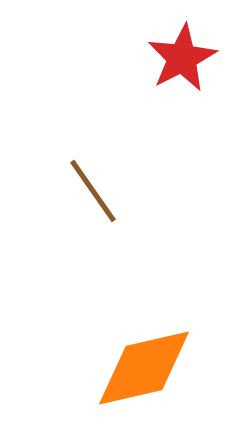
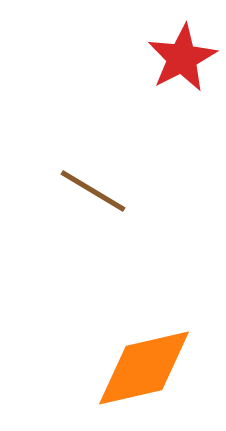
brown line: rotated 24 degrees counterclockwise
